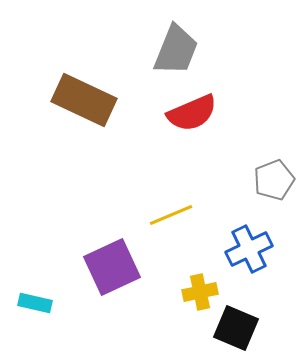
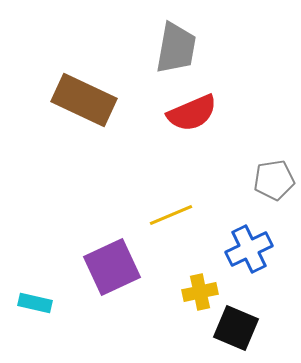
gray trapezoid: moved 2 px up; rotated 12 degrees counterclockwise
gray pentagon: rotated 12 degrees clockwise
